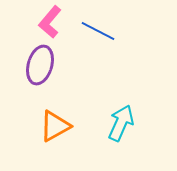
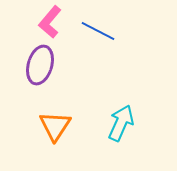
orange triangle: rotated 28 degrees counterclockwise
